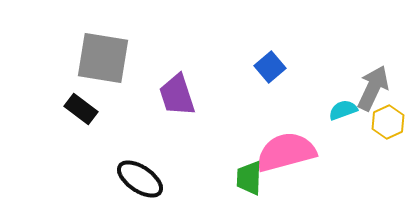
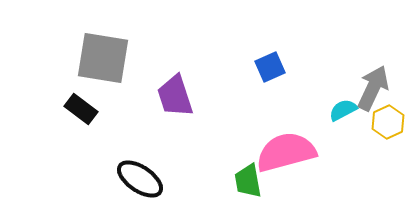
blue square: rotated 16 degrees clockwise
purple trapezoid: moved 2 px left, 1 px down
cyan semicircle: rotated 8 degrees counterclockwise
green trapezoid: moved 1 px left, 3 px down; rotated 12 degrees counterclockwise
